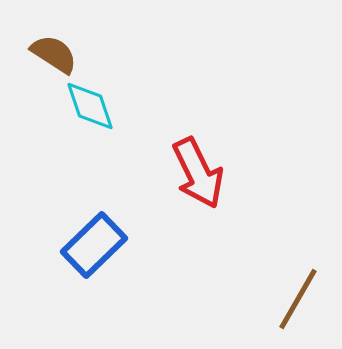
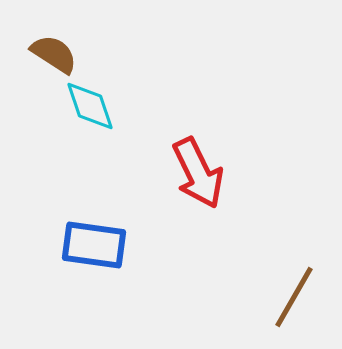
blue rectangle: rotated 52 degrees clockwise
brown line: moved 4 px left, 2 px up
